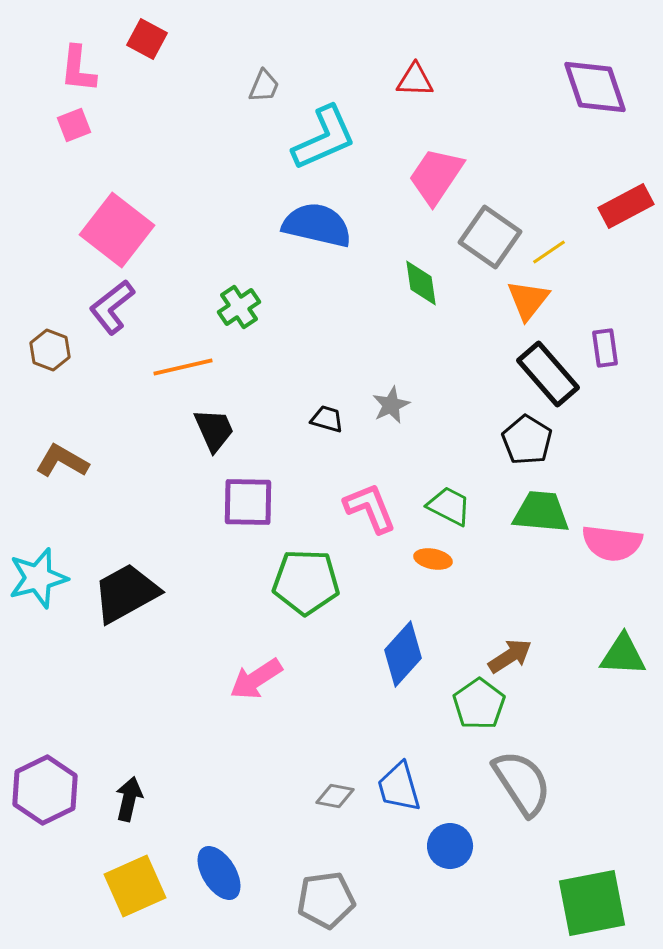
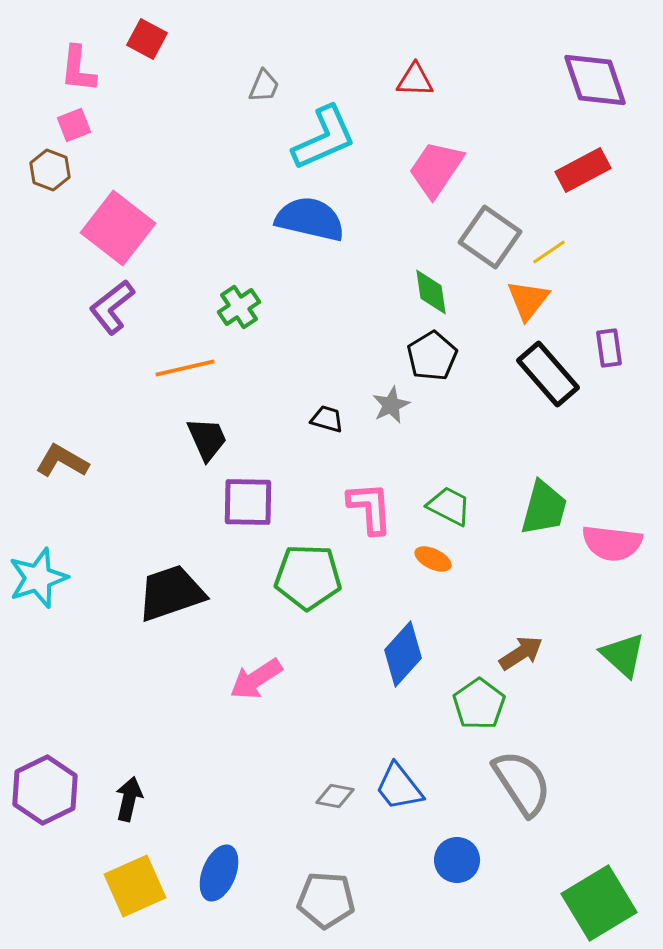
purple diamond at (595, 87): moved 7 px up
pink trapezoid at (436, 176): moved 7 px up
red rectangle at (626, 206): moved 43 px left, 36 px up
blue semicircle at (317, 225): moved 7 px left, 6 px up
pink square at (117, 230): moved 1 px right, 2 px up
green diamond at (421, 283): moved 10 px right, 9 px down
purple rectangle at (605, 348): moved 4 px right
brown hexagon at (50, 350): moved 180 px up
orange line at (183, 367): moved 2 px right, 1 px down
black trapezoid at (214, 430): moved 7 px left, 9 px down
black pentagon at (527, 440): moved 95 px left, 84 px up; rotated 9 degrees clockwise
pink L-shape at (370, 508): rotated 18 degrees clockwise
green trapezoid at (541, 512): moved 3 px right, 4 px up; rotated 100 degrees clockwise
orange ellipse at (433, 559): rotated 15 degrees clockwise
cyan star at (38, 578): rotated 4 degrees counterclockwise
green pentagon at (306, 582): moved 2 px right, 5 px up
black trapezoid at (126, 593): moved 45 px right; rotated 10 degrees clockwise
green triangle at (623, 655): rotated 39 degrees clockwise
brown arrow at (510, 656): moved 11 px right, 3 px up
blue trapezoid at (399, 787): rotated 22 degrees counterclockwise
blue circle at (450, 846): moved 7 px right, 14 px down
blue ellipse at (219, 873): rotated 54 degrees clockwise
gray pentagon at (326, 900): rotated 12 degrees clockwise
green square at (592, 903): moved 7 px right; rotated 20 degrees counterclockwise
